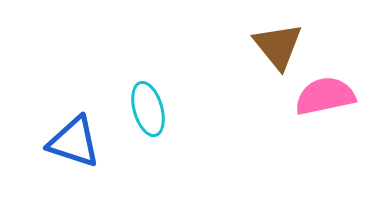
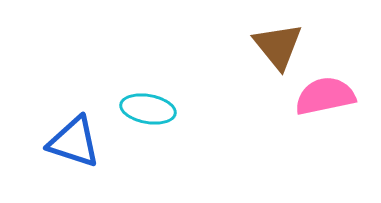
cyan ellipse: rotated 64 degrees counterclockwise
